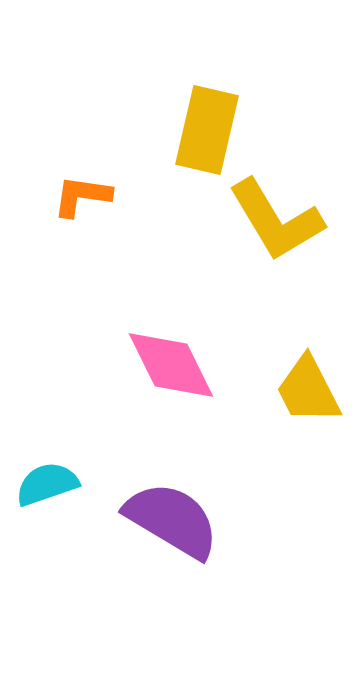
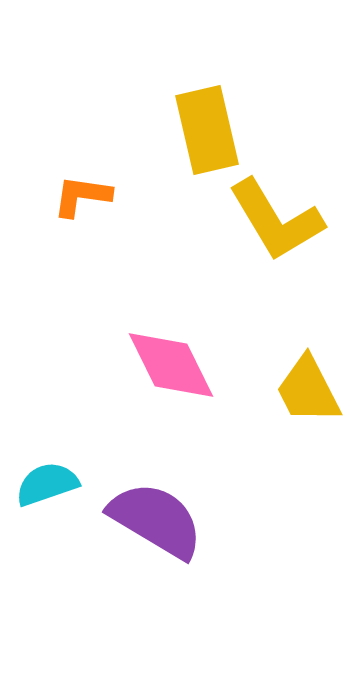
yellow rectangle: rotated 26 degrees counterclockwise
purple semicircle: moved 16 px left
